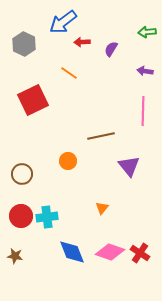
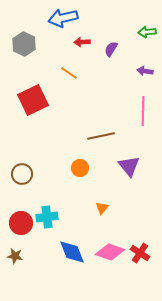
blue arrow: moved 4 px up; rotated 24 degrees clockwise
orange circle: moved 12 px right, 7 px down
red circle: moved 7 px down
